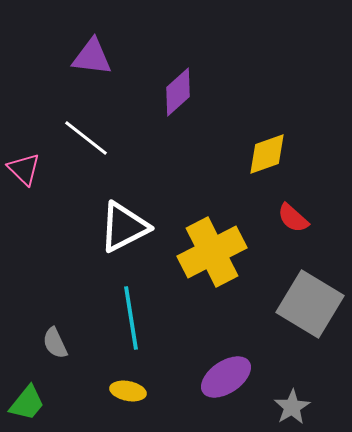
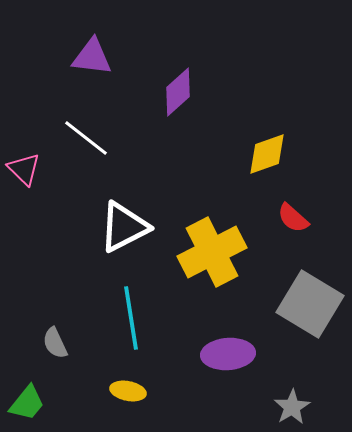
purple ellipse: moved 2 px right, 23 px up; rotated 30 degrees clockwise
